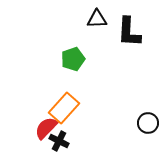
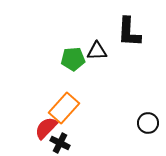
black triangle: moved 32 px down
green pentagon: rotated 15 degrees clockwise
black cross: moved 1 px right, 2 px down
